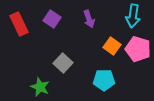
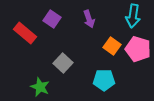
red rectangle: moved 6 px right, 9 px down; rotated 25 degrees counterclockwise
